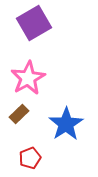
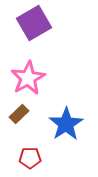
red pentagon: rotated 20 degrees clockwise
